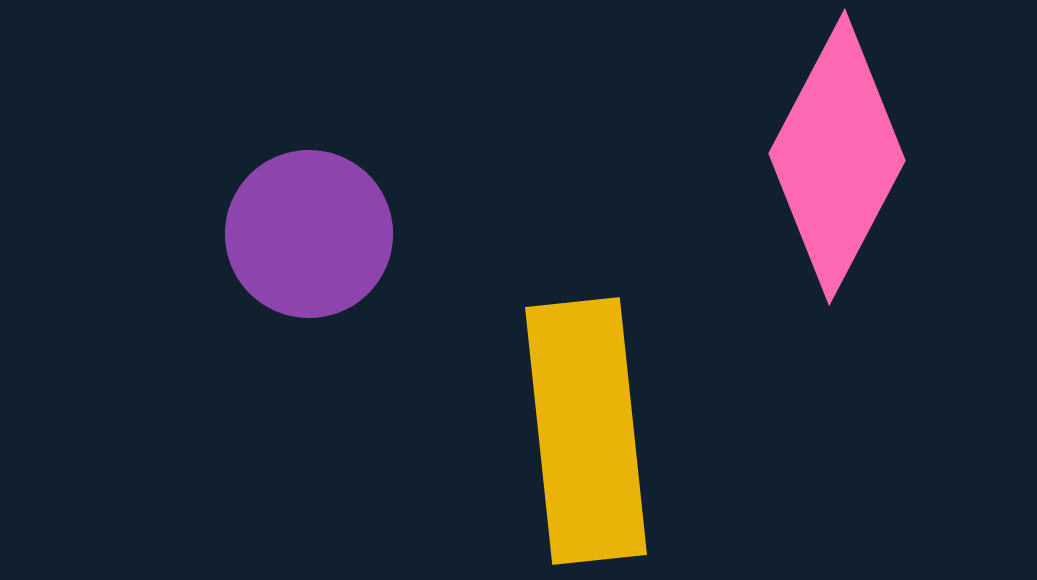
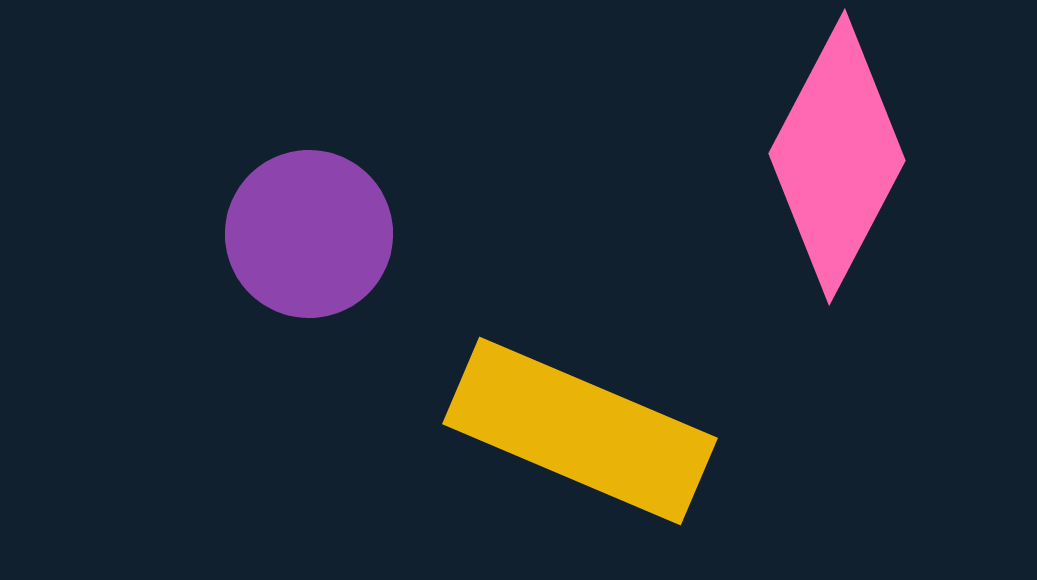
yellow rectangle: moved 6 px left; rotated 61 degrees counterclockwise
